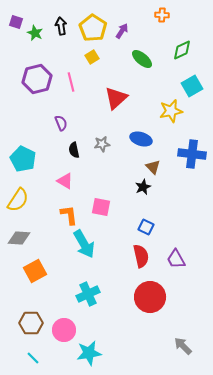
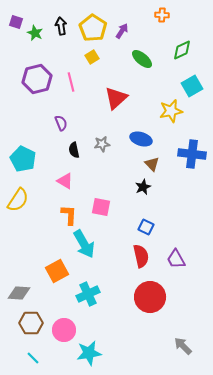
brown triangle: moved 1 px left, 3 px up
orange L-shape: rotated 10 degrees clockwise
gray diamond: moved 55 px down
orange square: moved 22 px right
